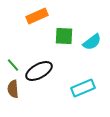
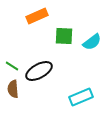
green line: moved 1 px left, 1 px down; rotated 16 degrees counterclockwise
cyan rectangle: moved 2 px left, 9 px down
